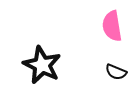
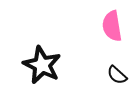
black semicircle: moved 1 px right, 3 px down; rotated 20 degrees clockwise
